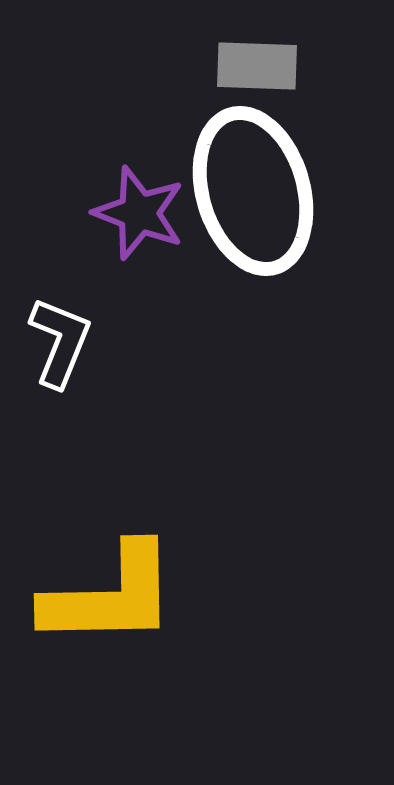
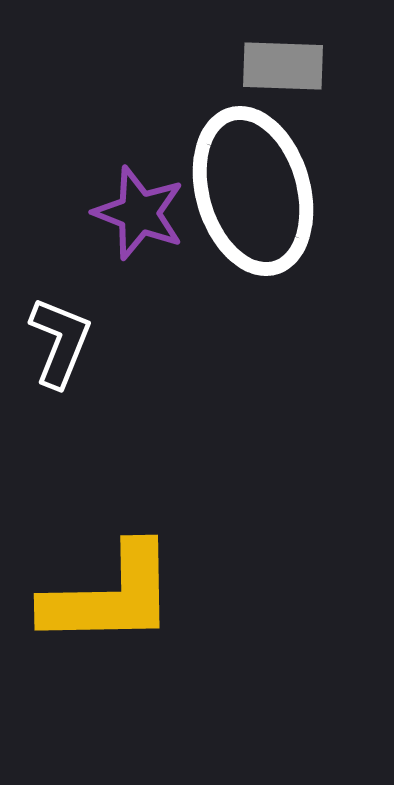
gray rectangle: moved 26 px right
